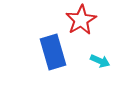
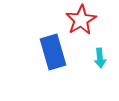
cyan arrow: moved 3 px up; rotated 60 degrees clockwise
